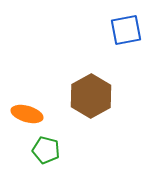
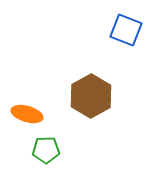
blue square: rotated 32 degrees clockwise
green pentagon: rotated 16 degrees counterclockwise
